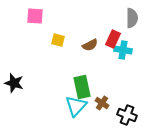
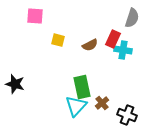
gray semicircle: rotated 18 degrees clockwise
black star: moved 1 px right, 1 px down
brown cross: rotated 16 degrees clockwise
